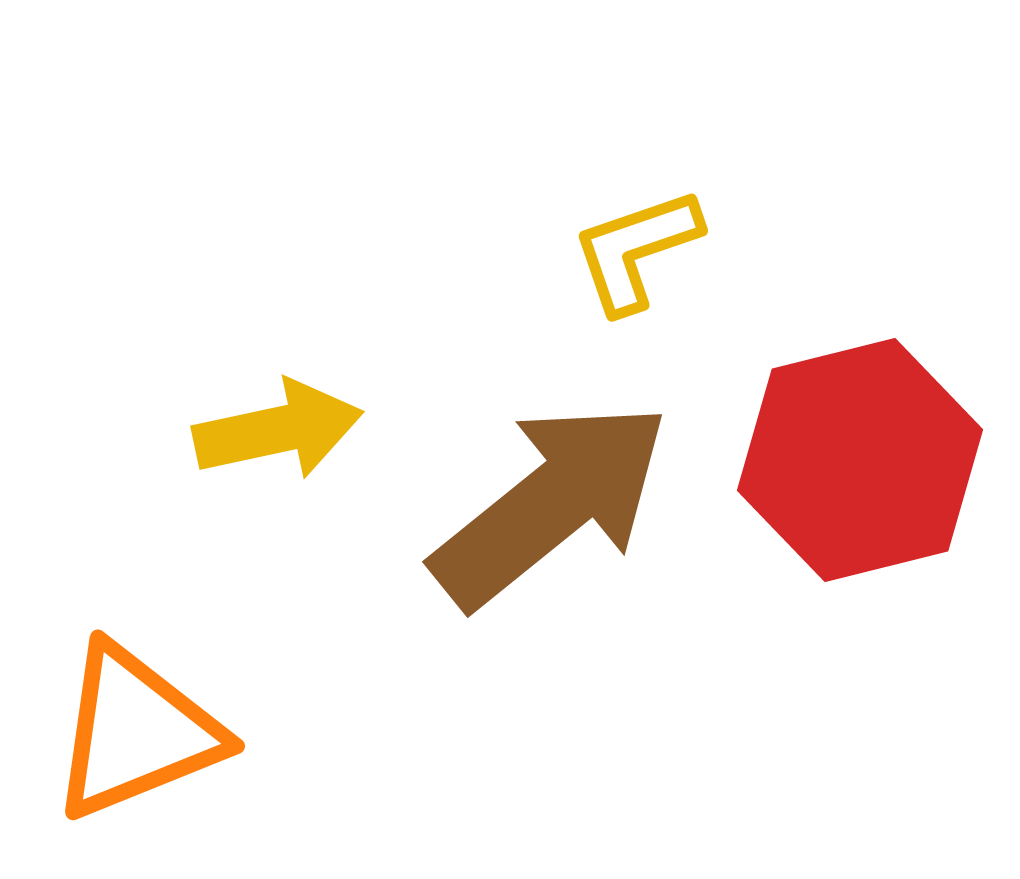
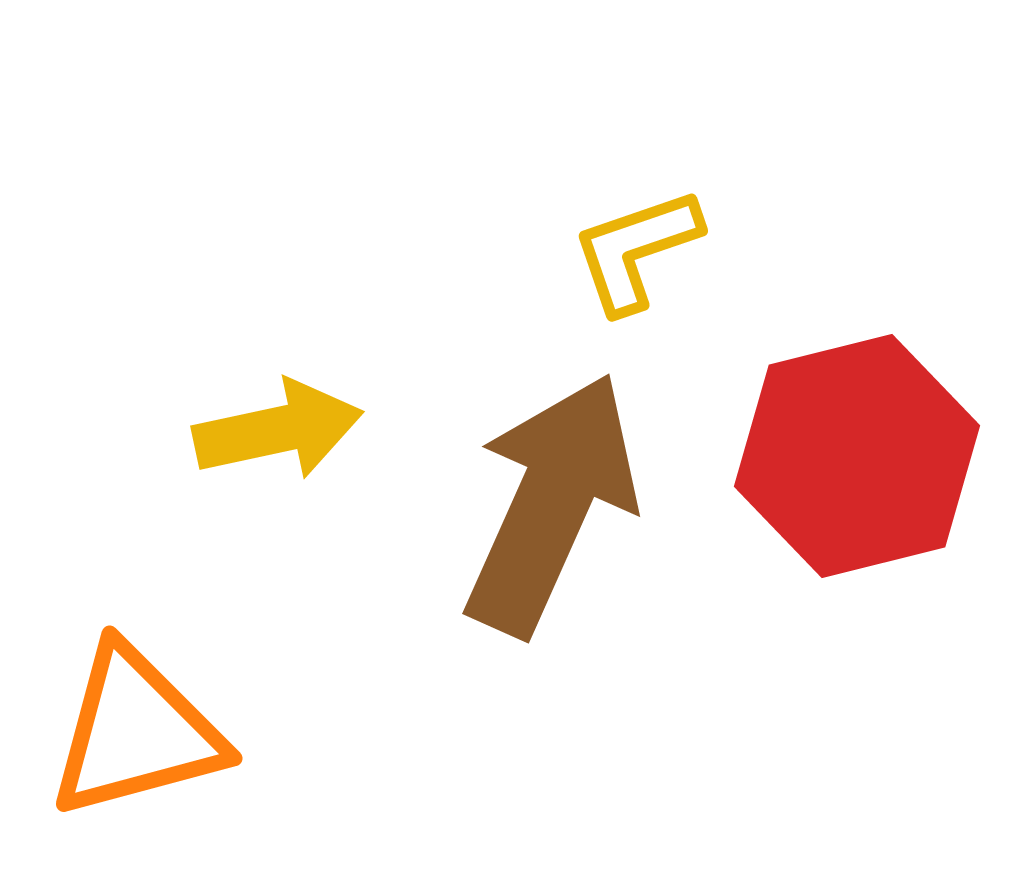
red hexagon: moved 3 px left, 4 px up
brown arrow: rotated 27 degrees counterclockwise
orange triangle: rotated 7 degrees clockwise
